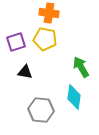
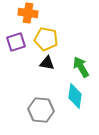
orange cross: moved 21 px left
yellow pentagon: moved 1 px right
black triangle: moved 22 px right, 9 px up
cyan diamond: moved 1 px right, 1 px up
